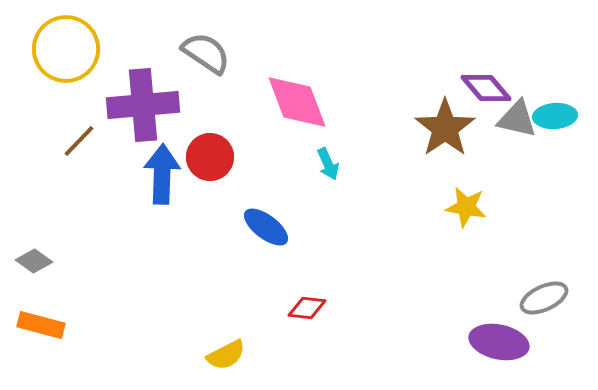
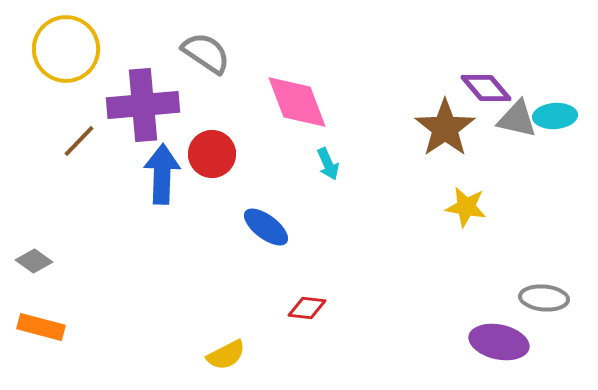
red circle: moved 2 px right, 3 px up
gray ellipse: rotated 30 degrees clockwise
orange rectangle: moved 2 px down
